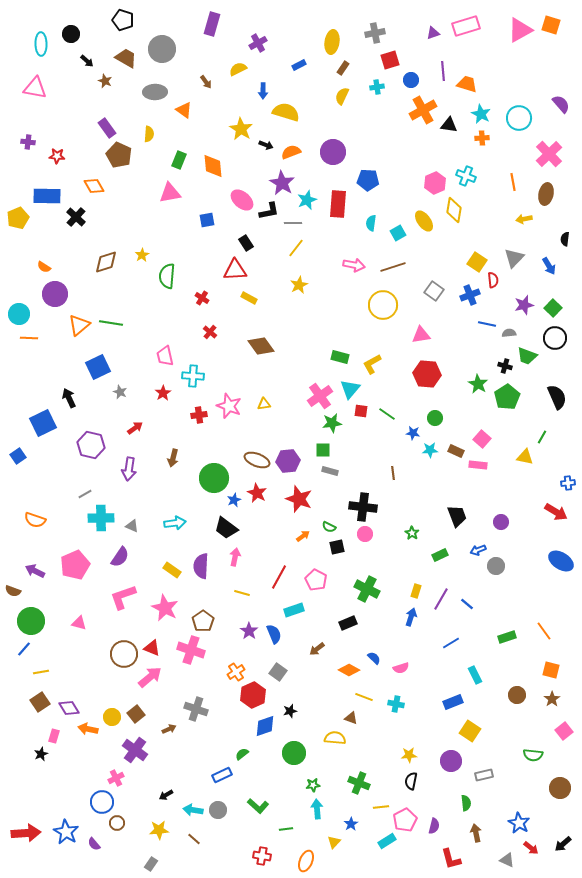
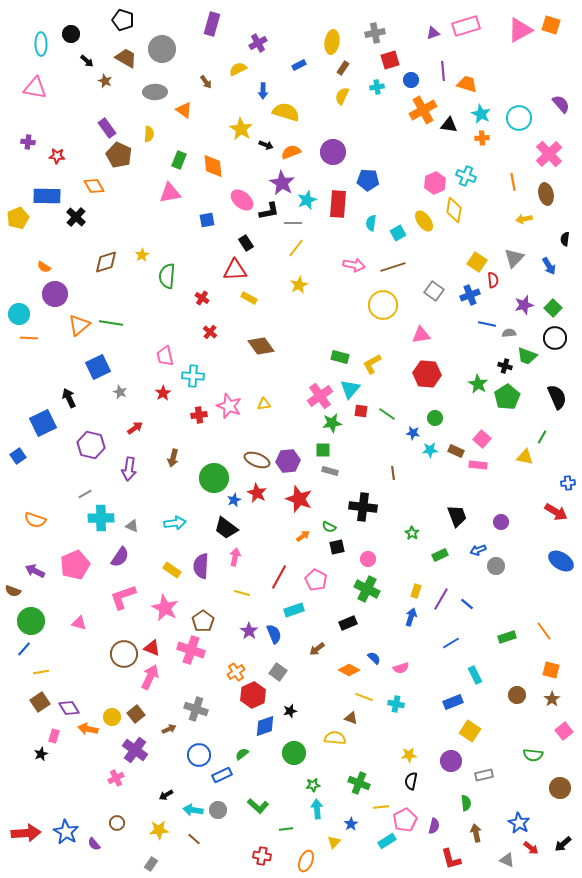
brown ellipse at (546, 194): rotated 25 degrees counterclockwise
pink circle at (365, 534): moved 3 px right, 25 px down
pink arrow at (150, 677): rotated 25 degrees counterclockwise
blue circle at (102, 802): moved 97 px right, 47 px up
